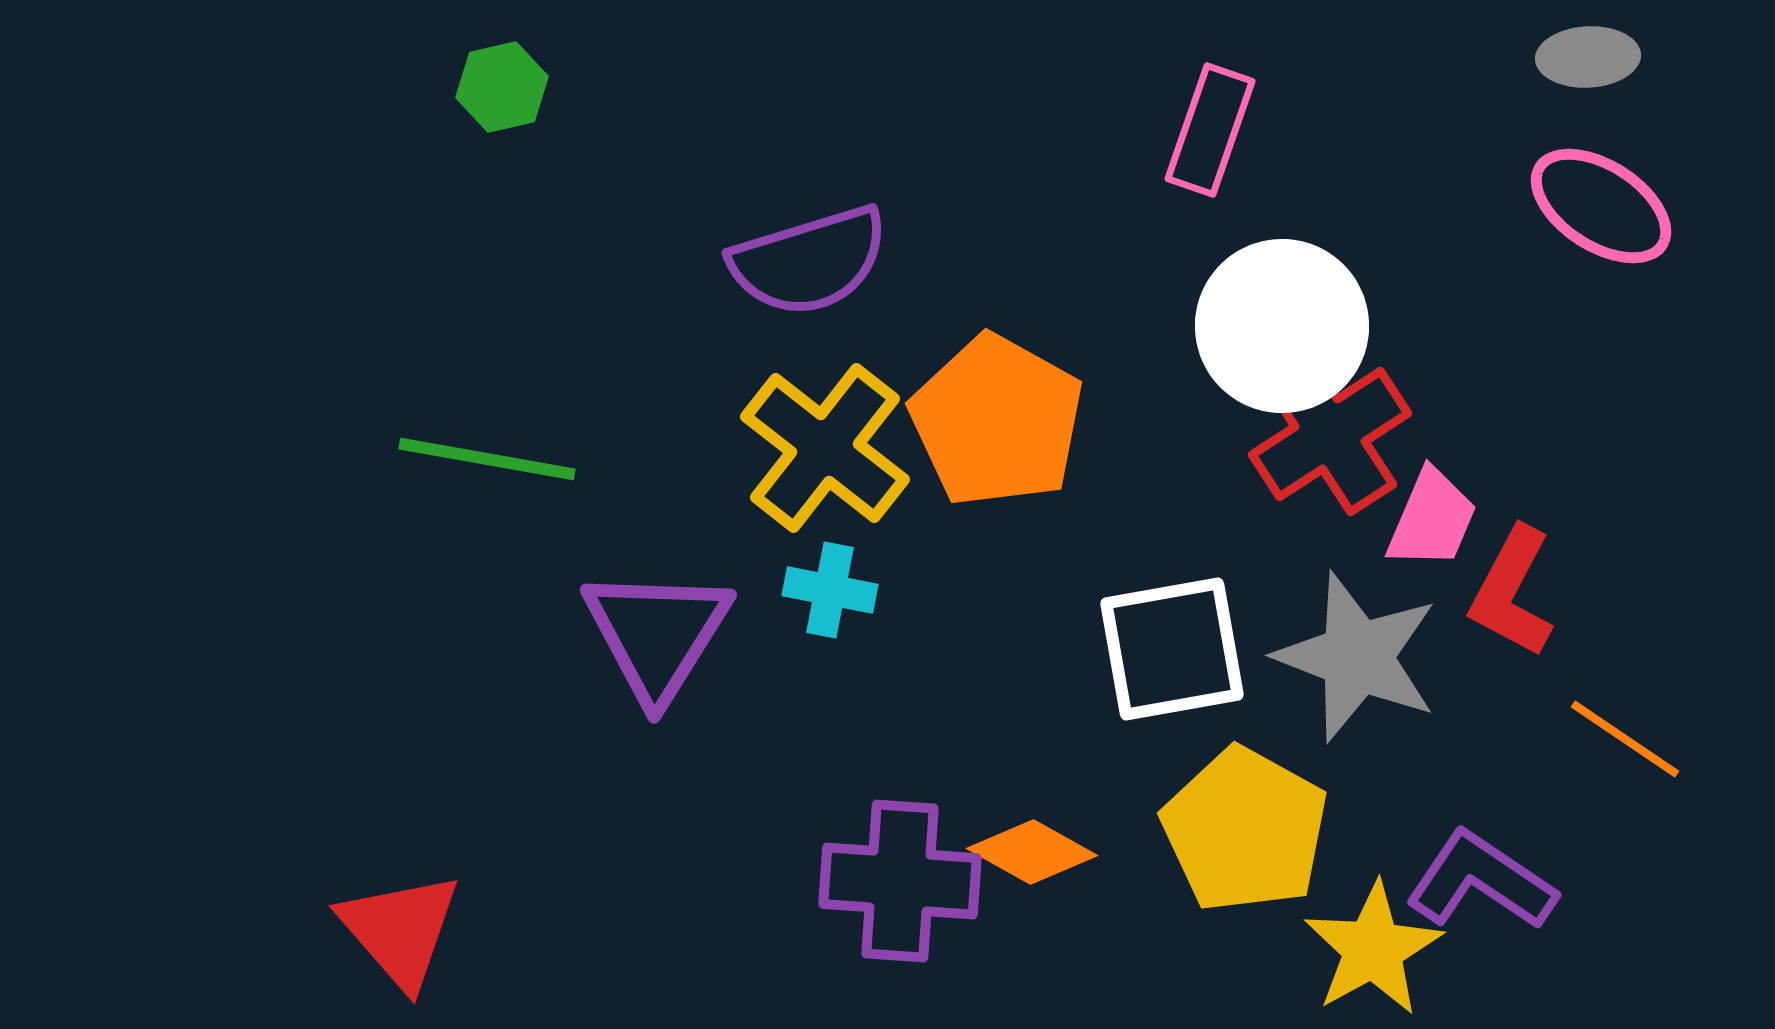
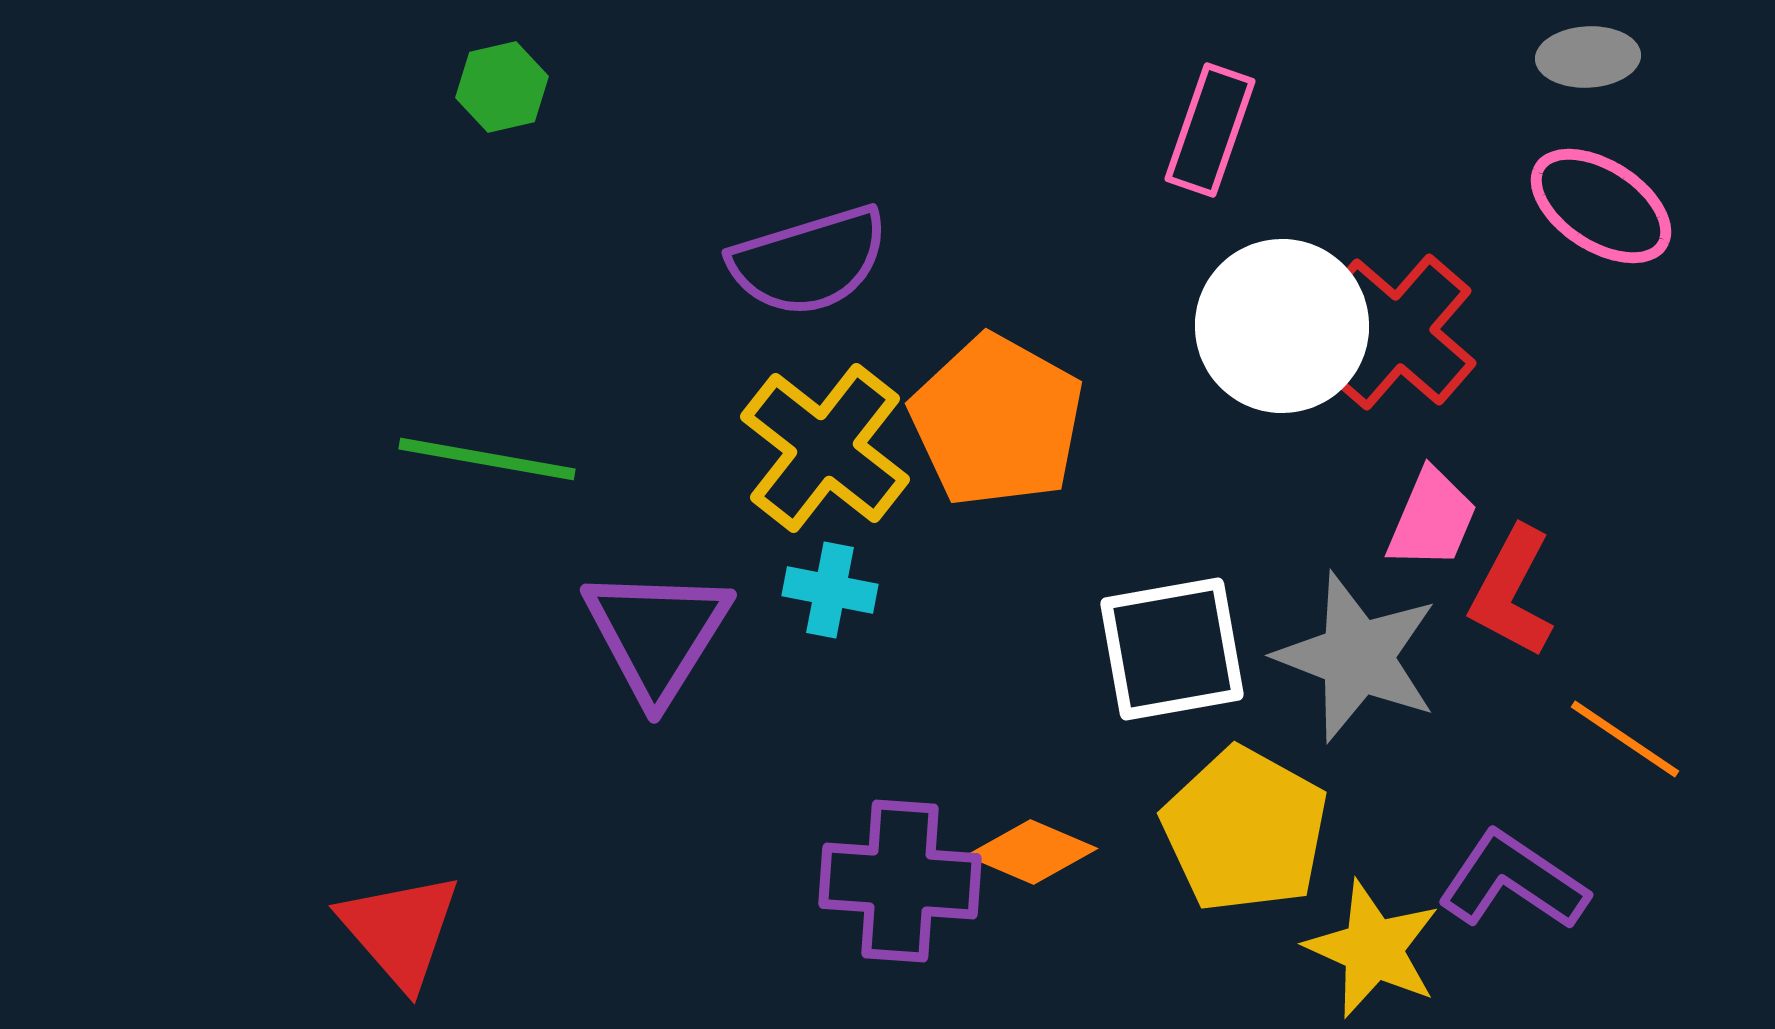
red cross: moved 68 px right, 102 px up; rotated 16 degrees counterclockwise
orange diamond: rotated 6 degrees counterclockwise
purple L-shape: moved 32 px right
yellow star: rotated 19 degrees counterclockwise
